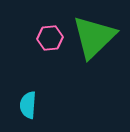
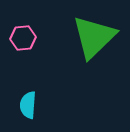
pink hexagon: moved 27 px left
